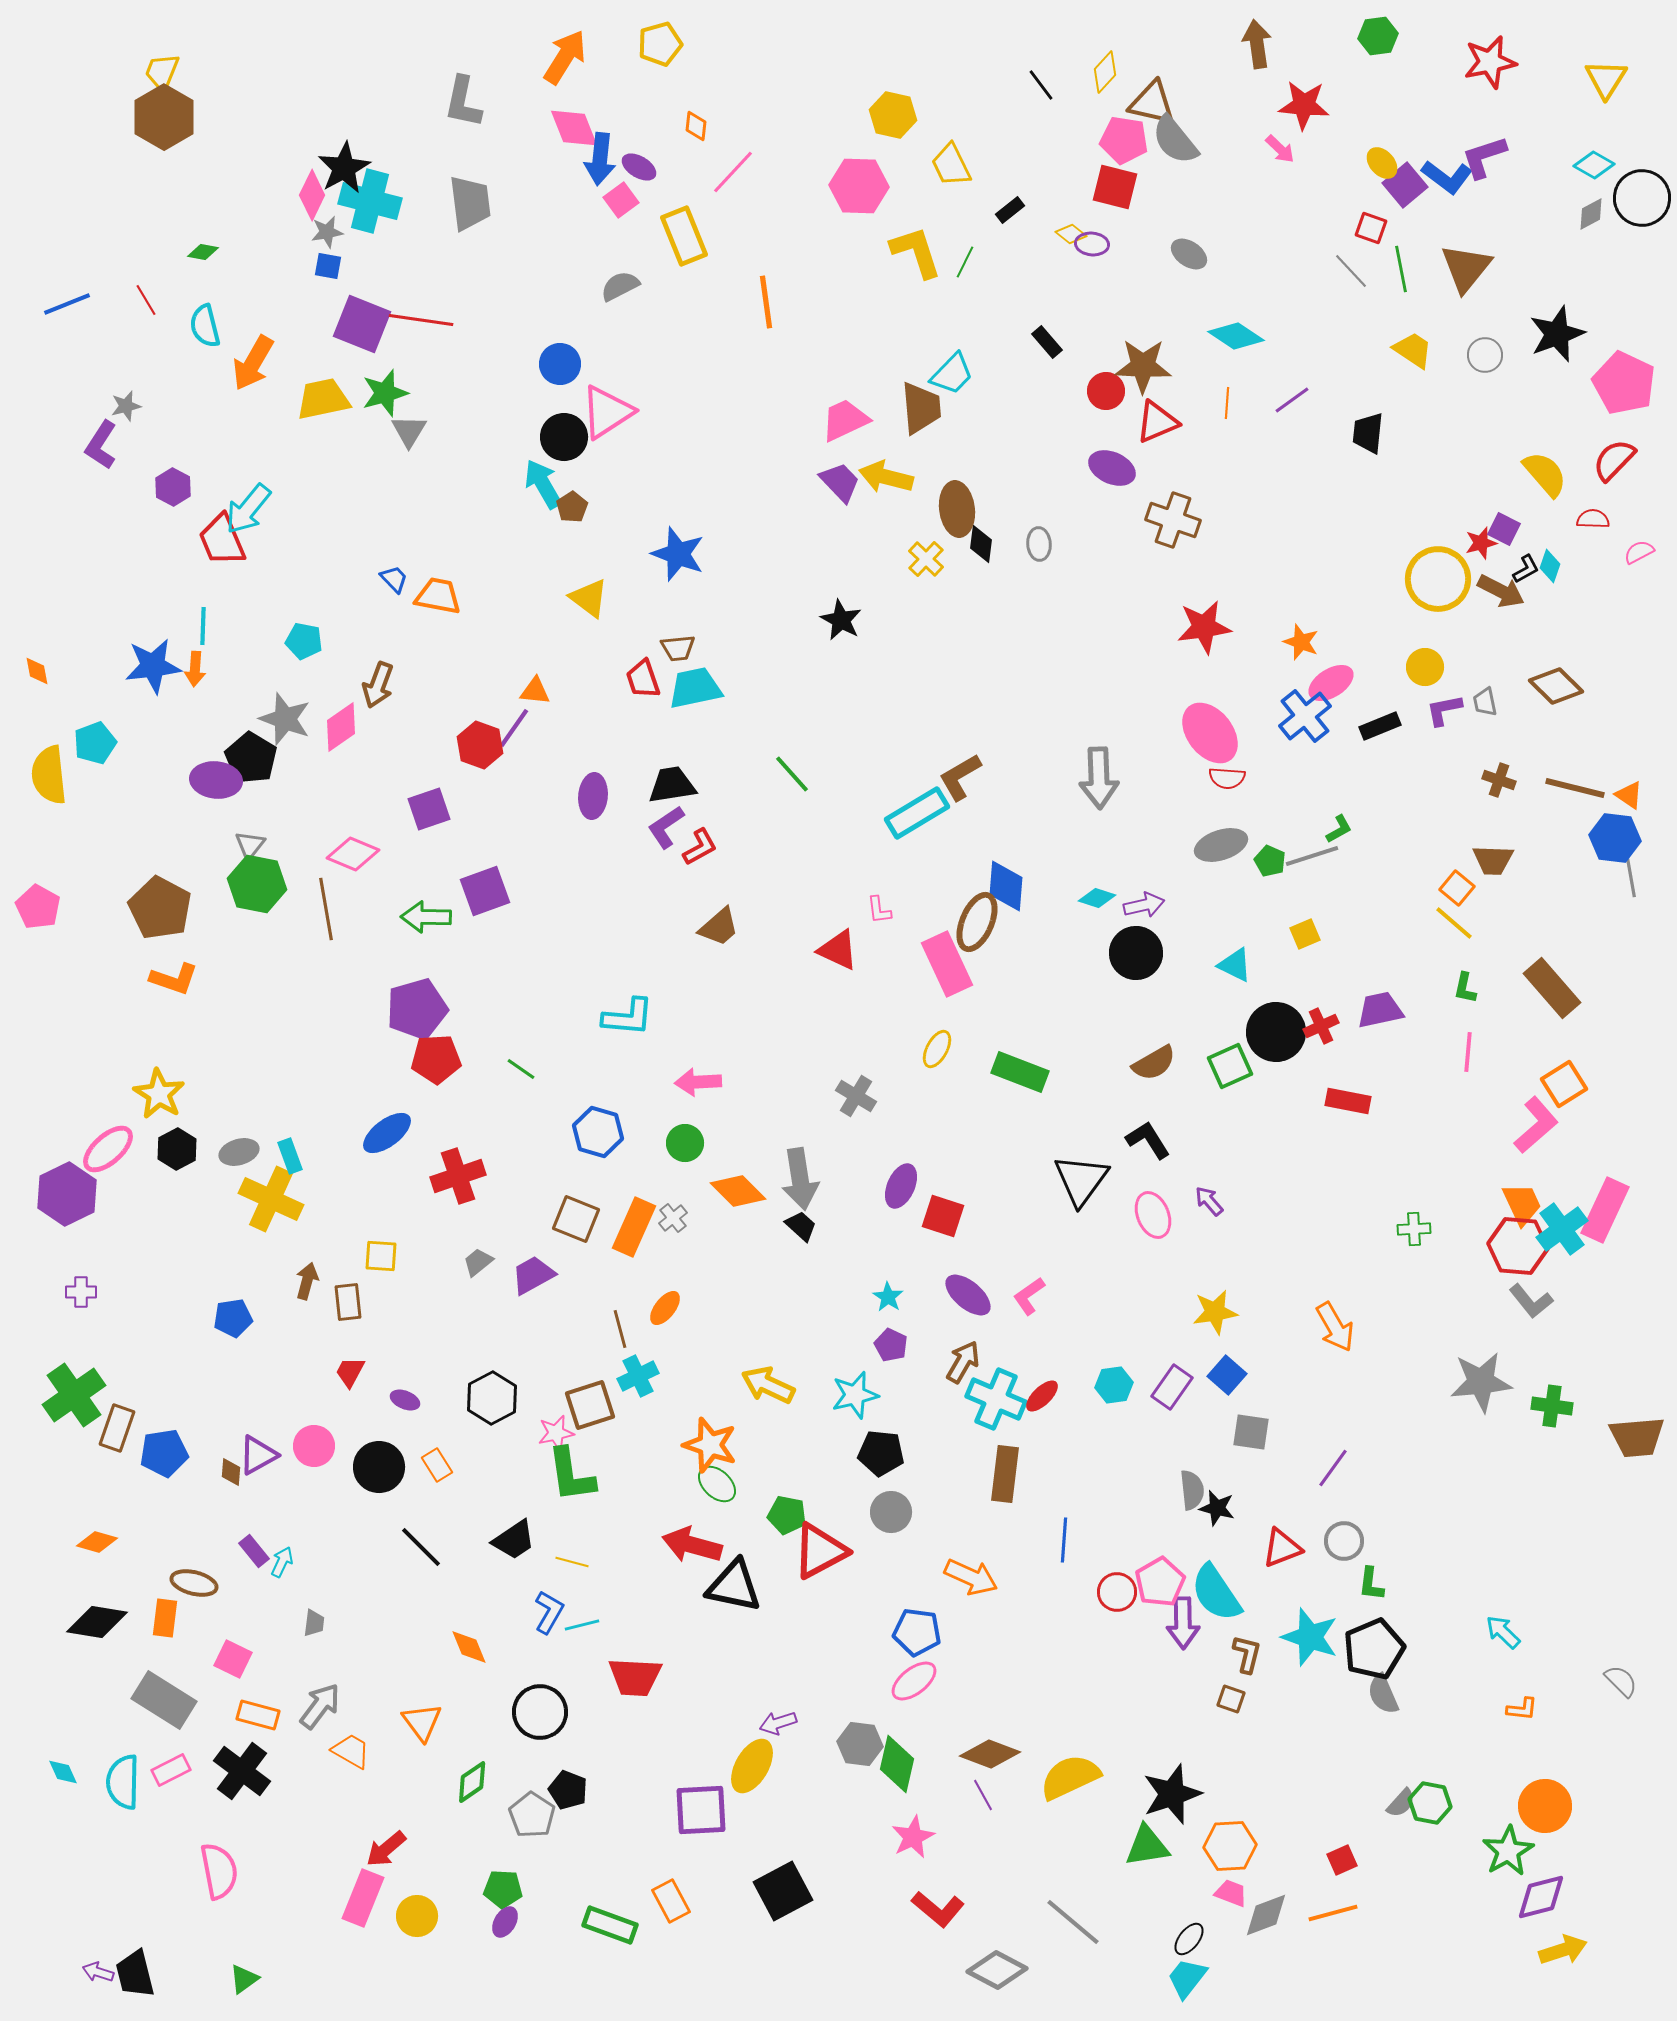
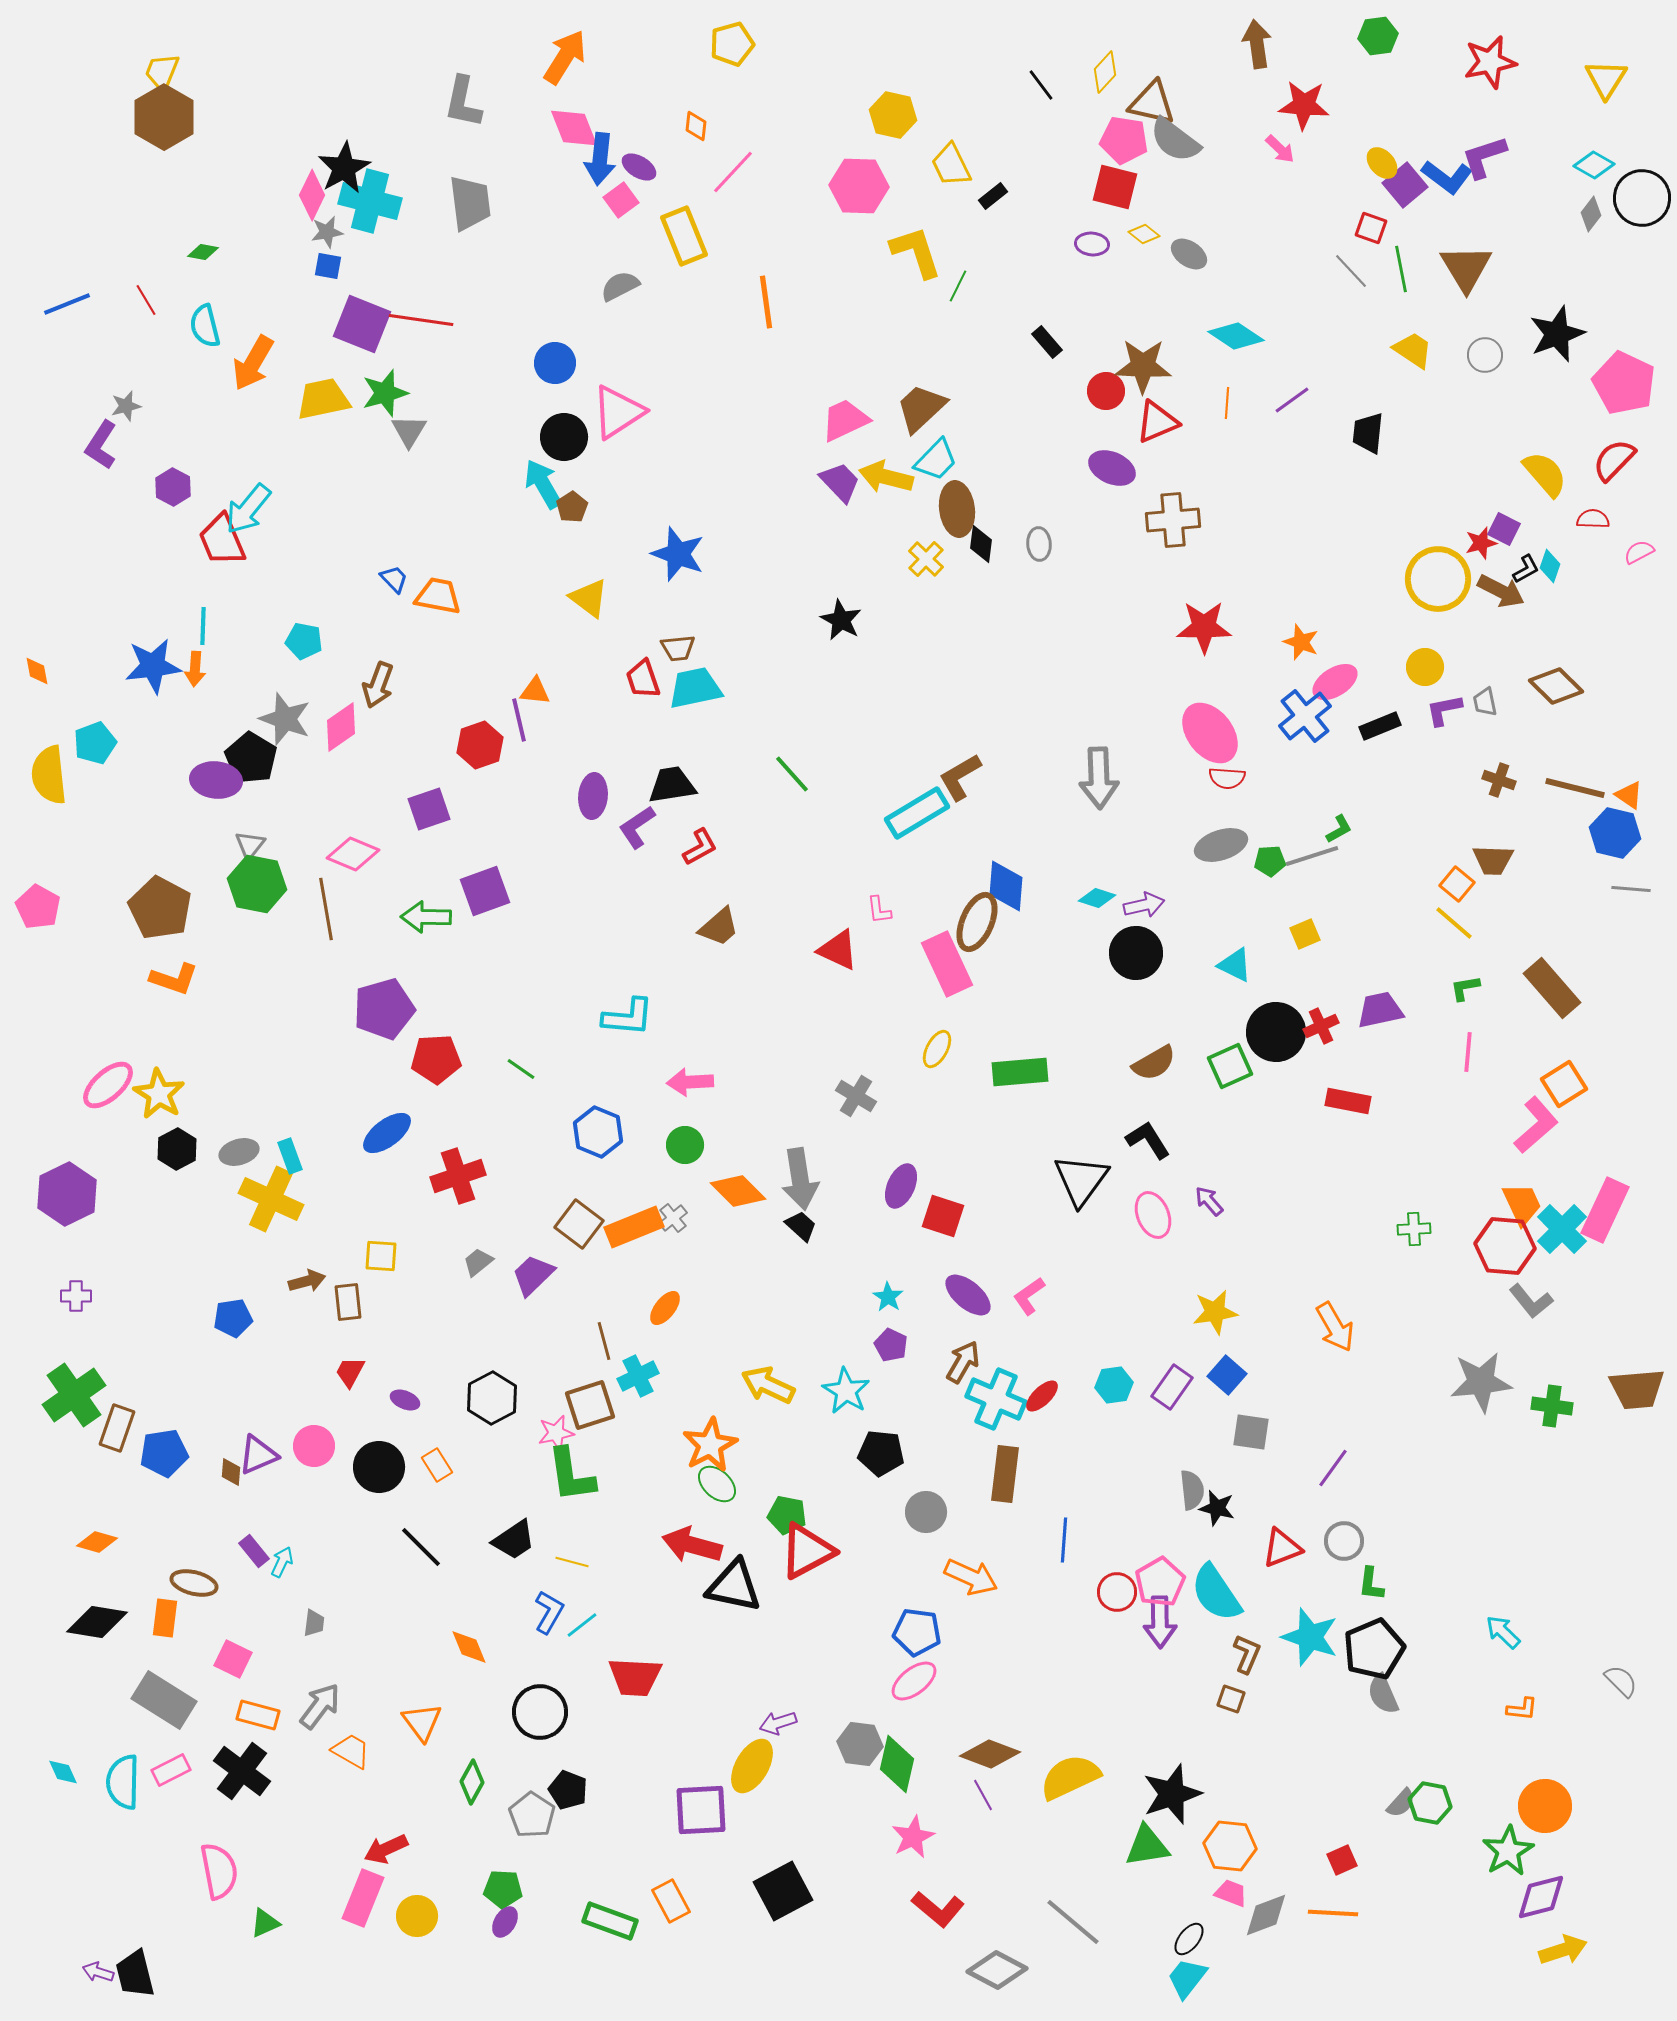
yellow pentagon at (660, 44): moved 72 px right
gray semicircle at (1175, 140): rotated 14 degrees counterclockwise
black rectangle at (1010, 210): moved 17 px left, 14 px up
gray diamond at (1591, 214): rotated 24 degrees counterclockwise
yellow diamond at (1071, 234): moved 73 px right
green line at (965, 262): moved 7 px left, 24 px down
brown triangle at (1466, 268): rotated 10 degrees counterclockwise
blue circle at (560, 364): moved 5 px left, 1 px up
cyan trapezoid at (952, 374): moved 16 px left, 86 px down
brown trapezoid at (921, 408): rotated 128 degrees counterclockwise
pink triangle at (607, 412): moved 11 px right
brown cross at (1173, 520): rotated 24 degrees counterclockwise
red star at (1204, 627): rotated 8 degrees clockwise
pink ellipse at (1331, 683): moved 4 px right, 1 px up
purple line at (514, 728): moved 5 px right, 8 px up; rotated 48 degrees counterclockwise
red hexagon at (480, 745): rotated 21 degrees clockwise
purple L-shape at (666, 827): moved 29 px left
blue hexagon at (1615, 838): moved 5 px up; rotated 6 degrees clockwise
green pentagon at (1270, 861): rotated 28 degrees counterclockwise
gray line at (1631, 878): moved 11 px down; rotated 75 degrees counterclockwise
orange square at (1457, 888): moved 4 px up
green L-shape at (1465, 988): rotated 68 degrees clockwise
purple pentagon at (417, 1009): moved 33 px left
green rectangle at (1020, 1072): rotated 26 degrees counterclockwise
pink arrow at (698, 1082): moved 8 px left
blue hexagon at (598, 1132): rotated 6 degrees clockwise
green circle at (685, 1143): moved 2 px down
pink ellipse at (108, 1149): moved 64 px up
brown square at (576, 1219): moved 3 px right, 5 px down; rotated 15 degrees clockwise
orange rectangle at (634, 1227): rotated 44 degrees clockwise
cyan cross at (1562, 1229): rotated 9 degrees counterclockwise
red hexagon at (1518, 1246): moved 13 px left
purple trapezoid at (533, 1275): rotated 15 degrees counterclockwise
brown arrow at (307, 1281): rotated 60 degrees clockwise
purple cross at (81, 1292): moved 5 px left, 4 px down
brown line at (620, 1329): moved 16 px left, 12 px down
cyan star at (855, 1395): moved 9 px left, 4 px up; rotated 27 degrees counterclockwise
brown trapezoid at (1637, 1437): moved 48 px up
orange star at (710, 1445): rotated 26 degrees clockwise
purple triangle at (258, 1455): rotated 6 degrees clockwise
gray circle at (891, 1512): moved 35 px right
red triangle at (820, 1551): moved 13 px left
purple arrow at (1183, 1623): moved 23 px left, 1 px up
cyan line at (582, 1625): rotated 24 degrees counterclockwise
brown L-shape at (1247, 1654): rotated 9 degrees clockwise
green diamond at (472, 1782): rotated 27 degrees counterclockwise
orange hexagon at (1230, 1846): rotated 9 degrees clockwise
red arrow at (386, 1849): rotated 15 degrees clockwise
orange line at (1333, 1913): rotated 18 degrees clockwise
green rectangle at (610, 1925): moved 4 px up
green triangle at (244, 1979): moved 21 px right, 56 px up; rotated 12 degrees clockwise
